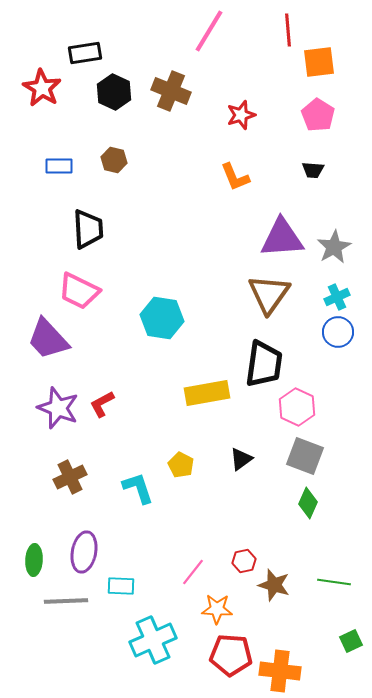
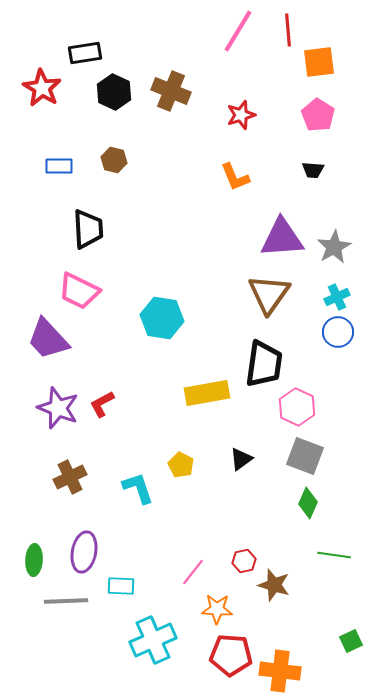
pink line at (209, 31): moved 29 px right
green line at (334, 582): moved 27 px up
